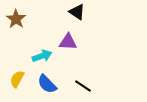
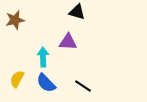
black triangle: rotated 18 degrees counterclockwise
brown star: moved 1 px left, 1 px down; rotated 24 degrees clockwise
cyan arrow: moved 1 px right, 1 px down; rotated 72 degrees counterclockwise
blue semicircle: moved 1 px left, 1 px up
